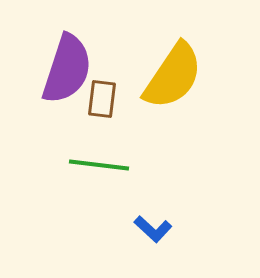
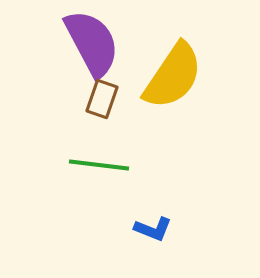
purple semicircle: moved 25 px right, 26 px up; rotated 46 degrees counterclockwise
brown rectangle: rotated 12 degrees clockwise
blue L-shape: rotated 21 degrees counterclockwise
